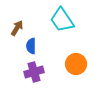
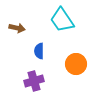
brown arrow: rotated 70 degrees clockwise
blue semicircle: moved 8 px right, 5 px down
purple cross: moved 9 px down
